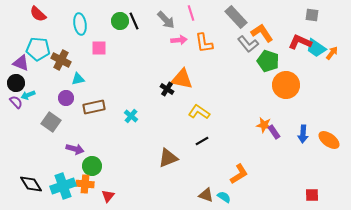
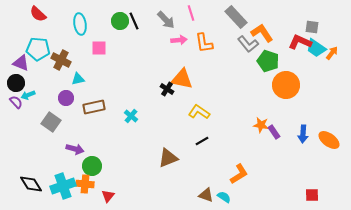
gray square at (312, 15): moved 12 px down
orange star at (264, 125): moved 3 px left
